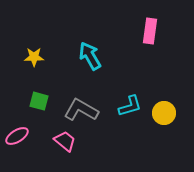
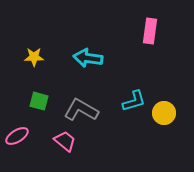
cyan arrow: moved 2 px left, 2 px down; rotated 52 degrees counterclockwise
cyan L-shape: moved 4 px right, 5 px up
